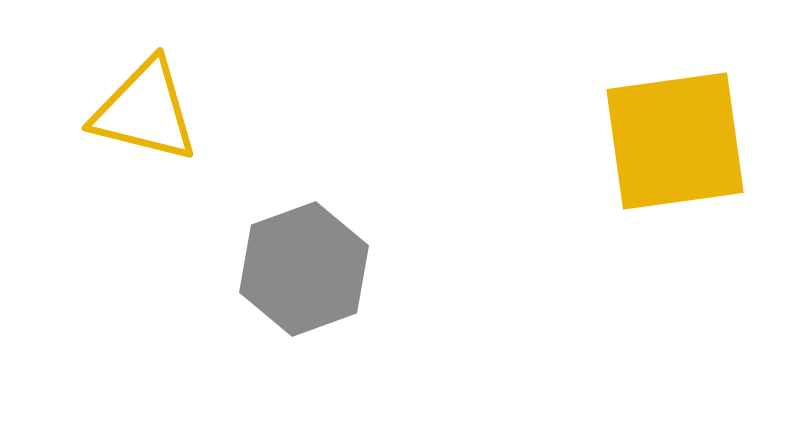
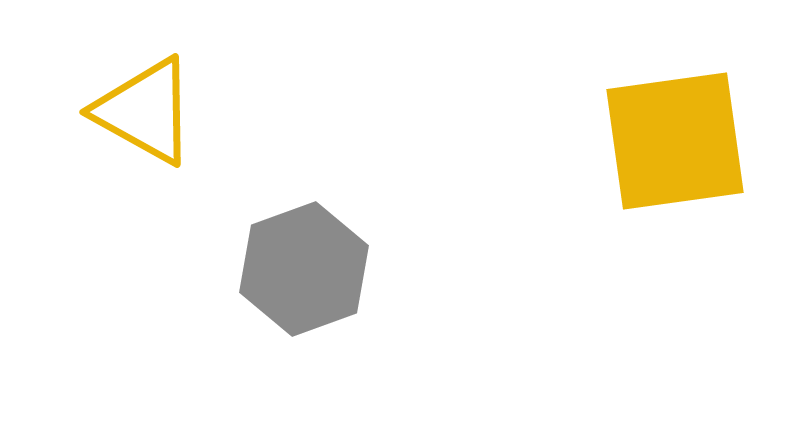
yellow triangle: rotated 15 degrees clockwise
